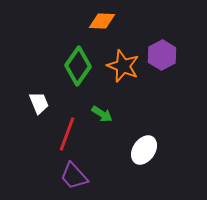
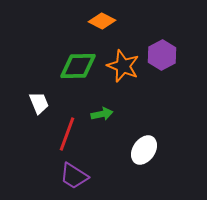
orange diamond: rotated 24 degrees clockwise
green diamond: rotated 54 degrees clockwise
green arrow: rotated 45 degrees counterclockwise
purple trapezoid: rotated 16 degrees counterclockwise
